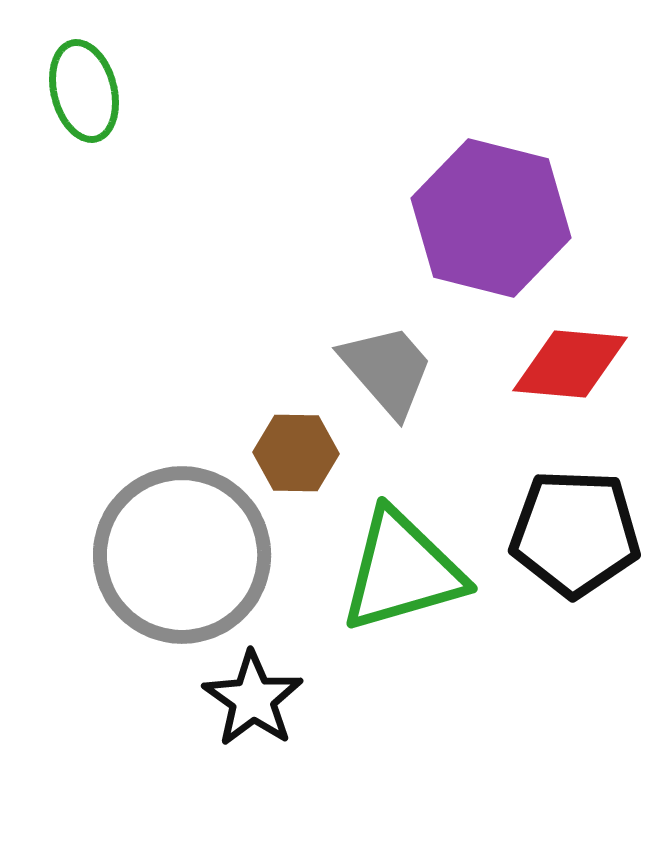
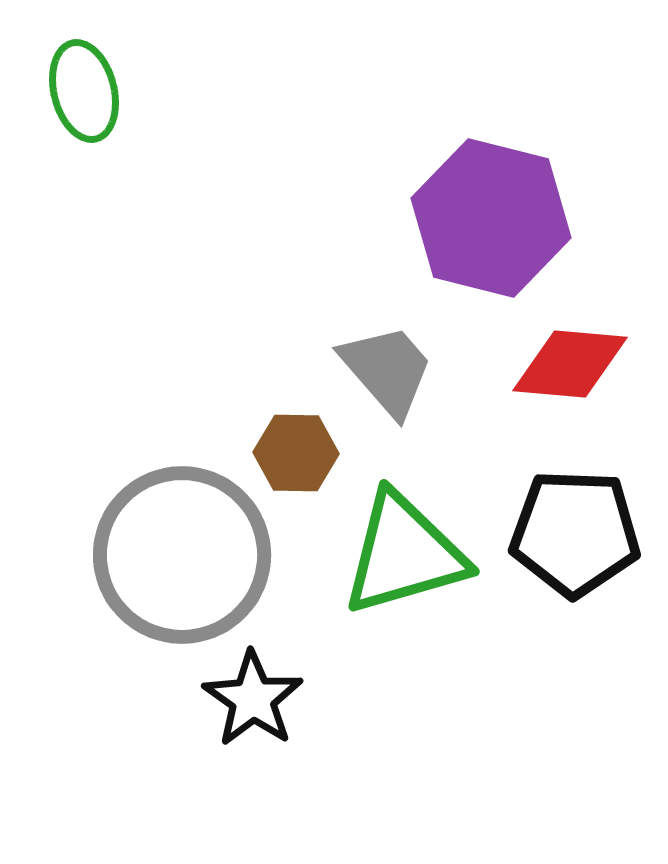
green triangle: moved 2 px right, 17 px up
